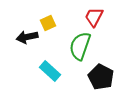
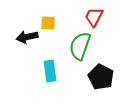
yellow square: rotated 28 degrees clockwise
cyan rectangle: rotated 40 degrees clockwise
